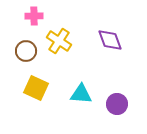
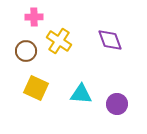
pink cross: moved 1 px down
